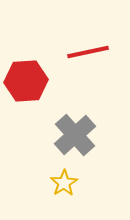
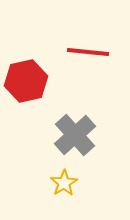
red line: rotated 18 degrees clockwise
red hexagon: rotated 9 degrees counterclockwise
